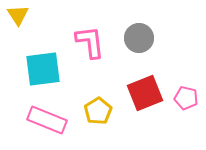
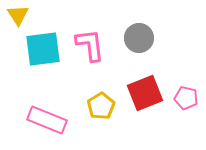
pink L-shape: moved 3 px down
cyan square: moved 20 px up
yellow pentagon: moved 3 px right, 5 px up
